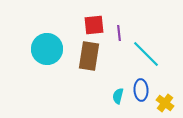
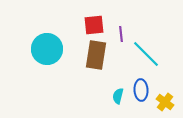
purple line: moved 2 px right, 1 px down
brown rectangle: moved 7 px right, 1 px up
yellow cross: moved 1 px up
